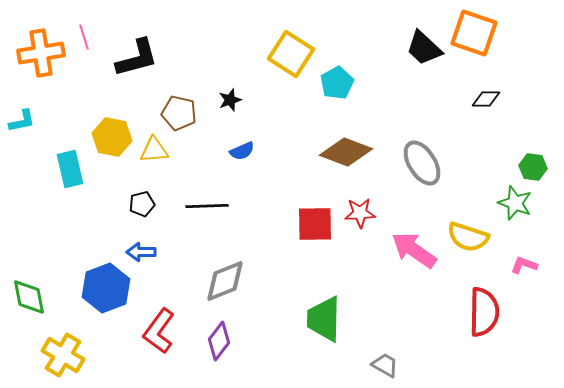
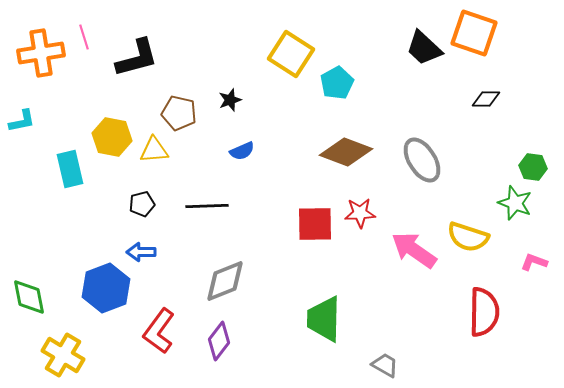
gray ellipse: moved 3 px up
pink L-shape: moved 10 px right, 3 px up
